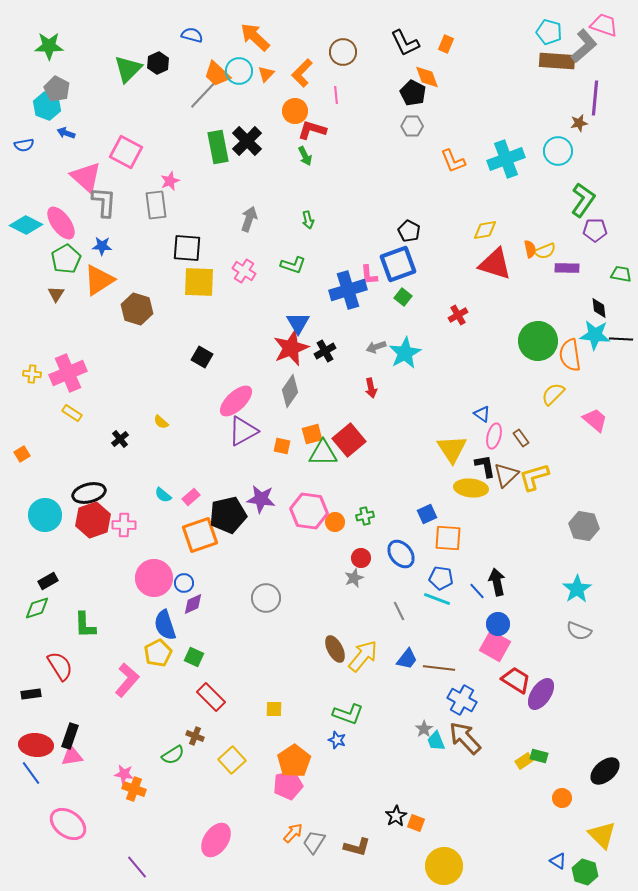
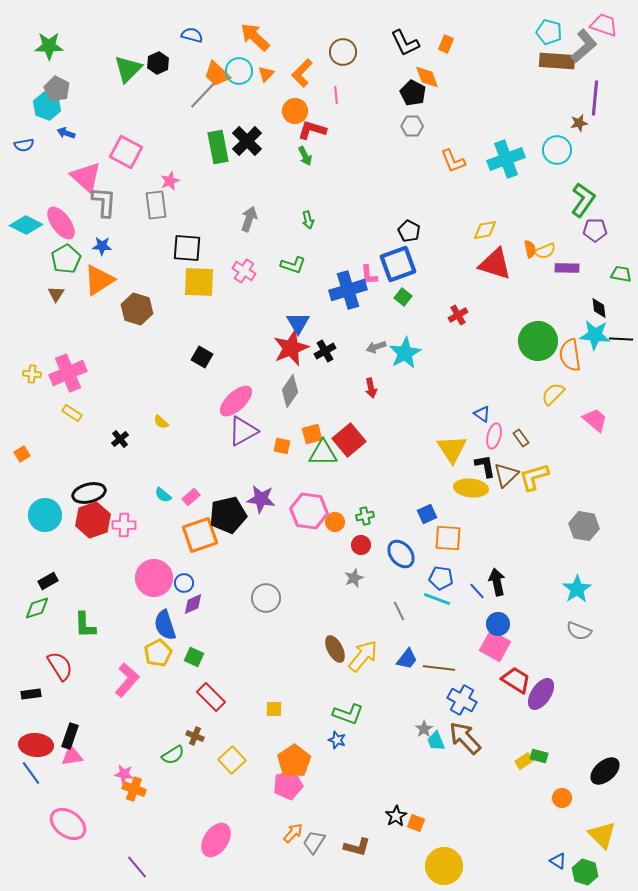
cyan circle at (558, 151): moved 1 px left, 1 px up
red circle at (361, 558): moved 13 px up
